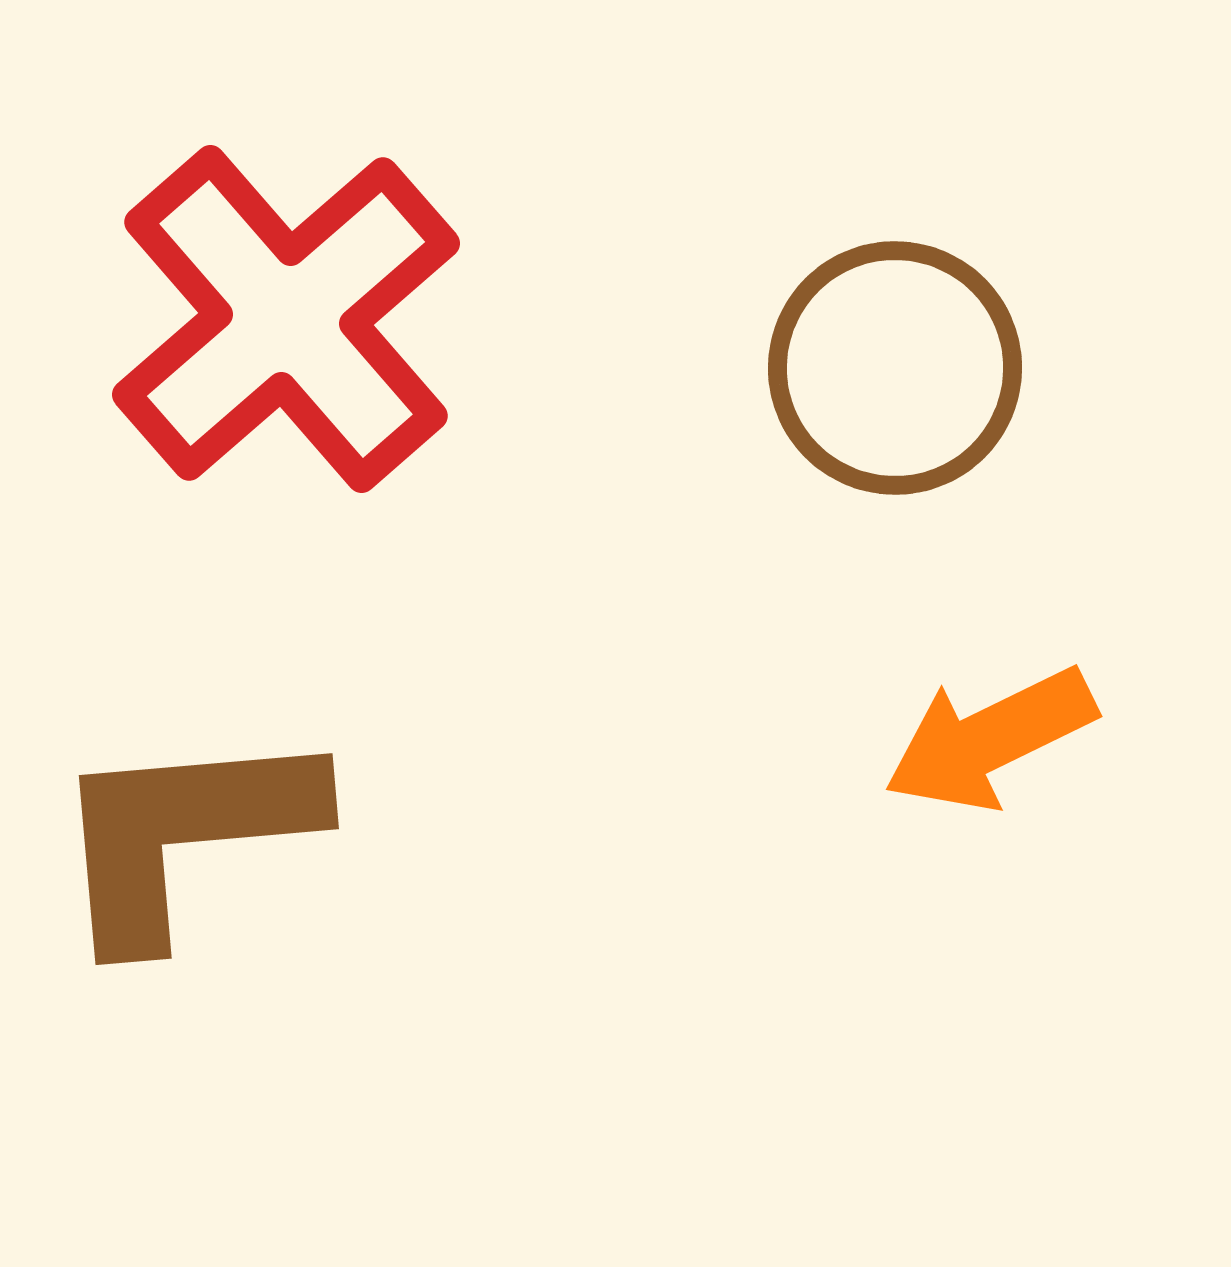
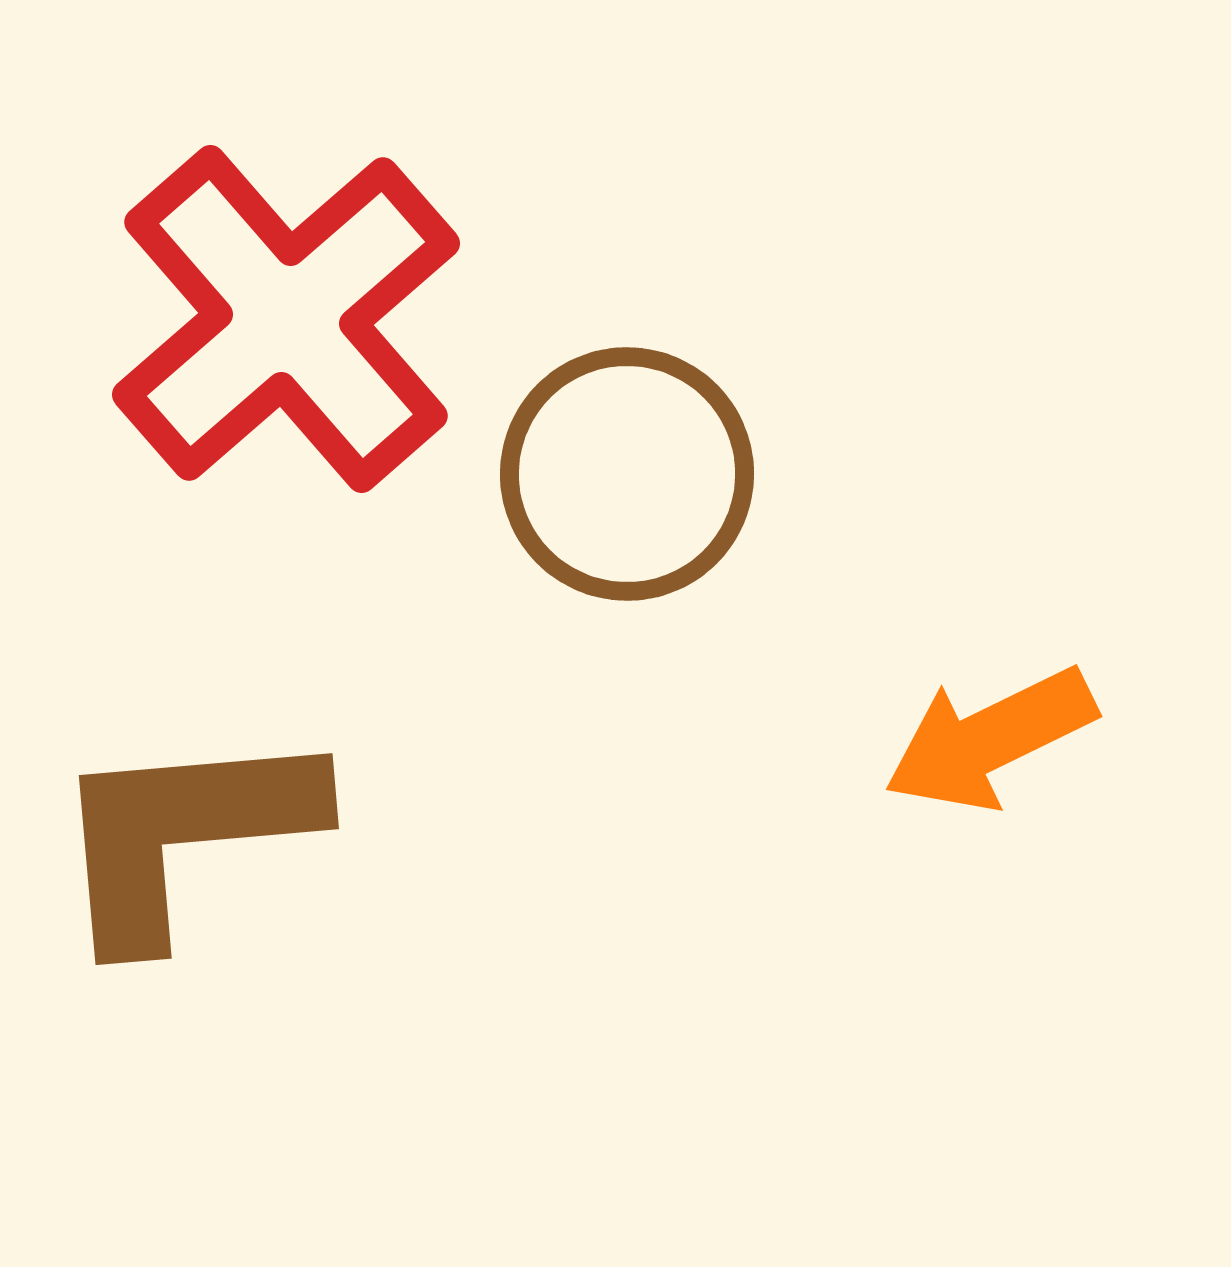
brown circle: moved 268 px left, 106 px down
